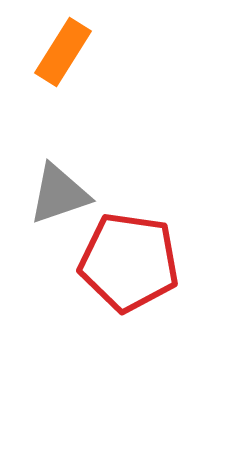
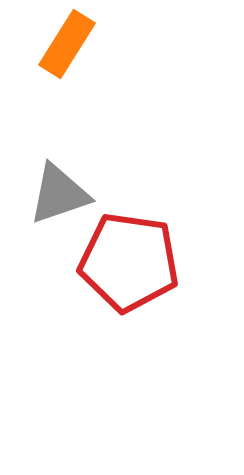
orange rectangle: moved 4 px right, 8 px up
